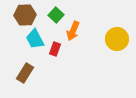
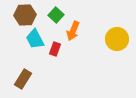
brown rectangle: moved 2 px left, 6 px down
